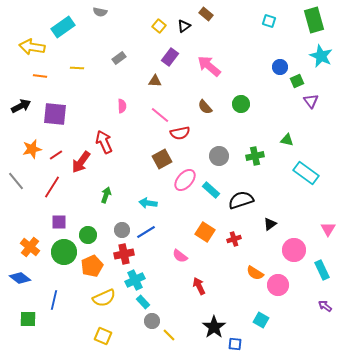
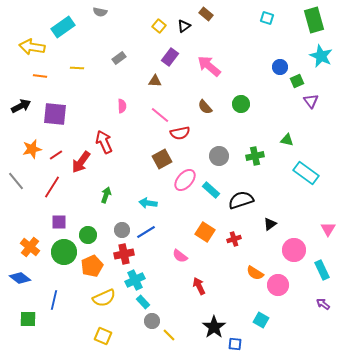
cyan square at (269, 21): moved 2 px left, 3 px up
purple arrow at (325, 306): moved 2 px left, 2 px up
